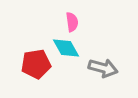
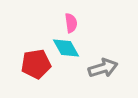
pink semicircle: moved 1 px left, 1 px down
gray arrow: rotated 32 degrees counterclockwise
